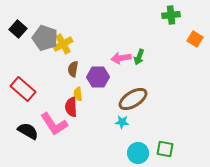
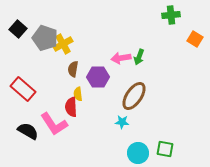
brown ellipse: moved 1 px right, 3 px up; rotated 24 degrees counterclockwise
